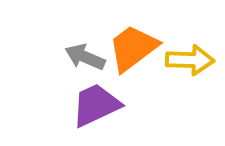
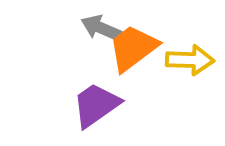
gray arrow: moved 16 px right, 29 px up
purple trapezoid: rotated 10 degrees counterclockwise
